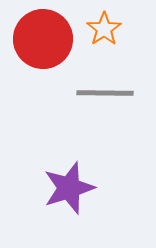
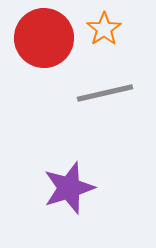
red circle: moved 1 px right, 1 px up
gray line: rotated 14 degrees counterclockwise
